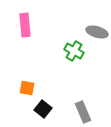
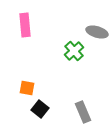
green cross: rotated 18 degrees clockwise
black square: moved 3 px left
